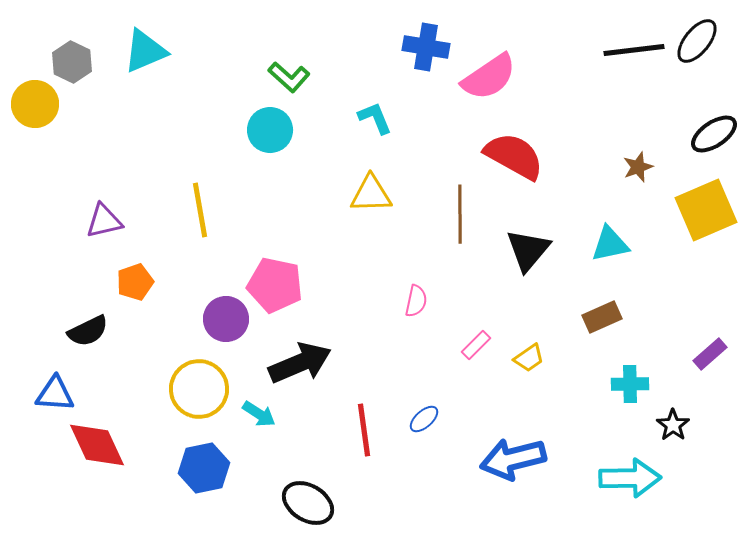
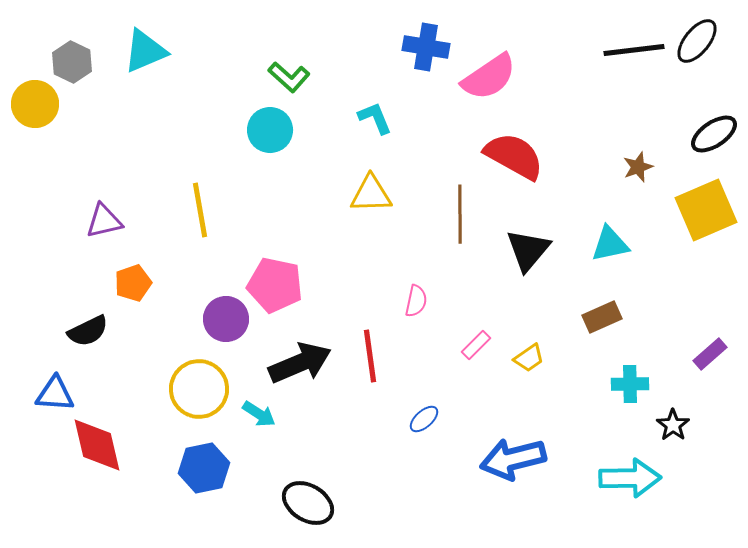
orange pentagon at (135, 282): moved 2 px left, 1 px down
red line at (364, 430): moved 6 px right, 74 px up
red diamond at (97, 445): rotated 12 degrees clockwise
